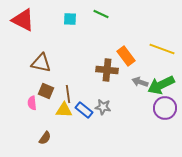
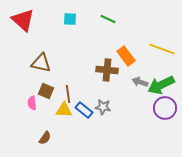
green line: moved 7 px right, 5 px down
red triangle: rotated 15 degrees clockwise
